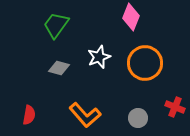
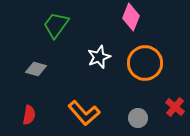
gray diamond: moved 23 px left, 1 px down
red cross: rotated 18 degrees clockwise
orange L-shape: moved 1 px left, 2 px up
